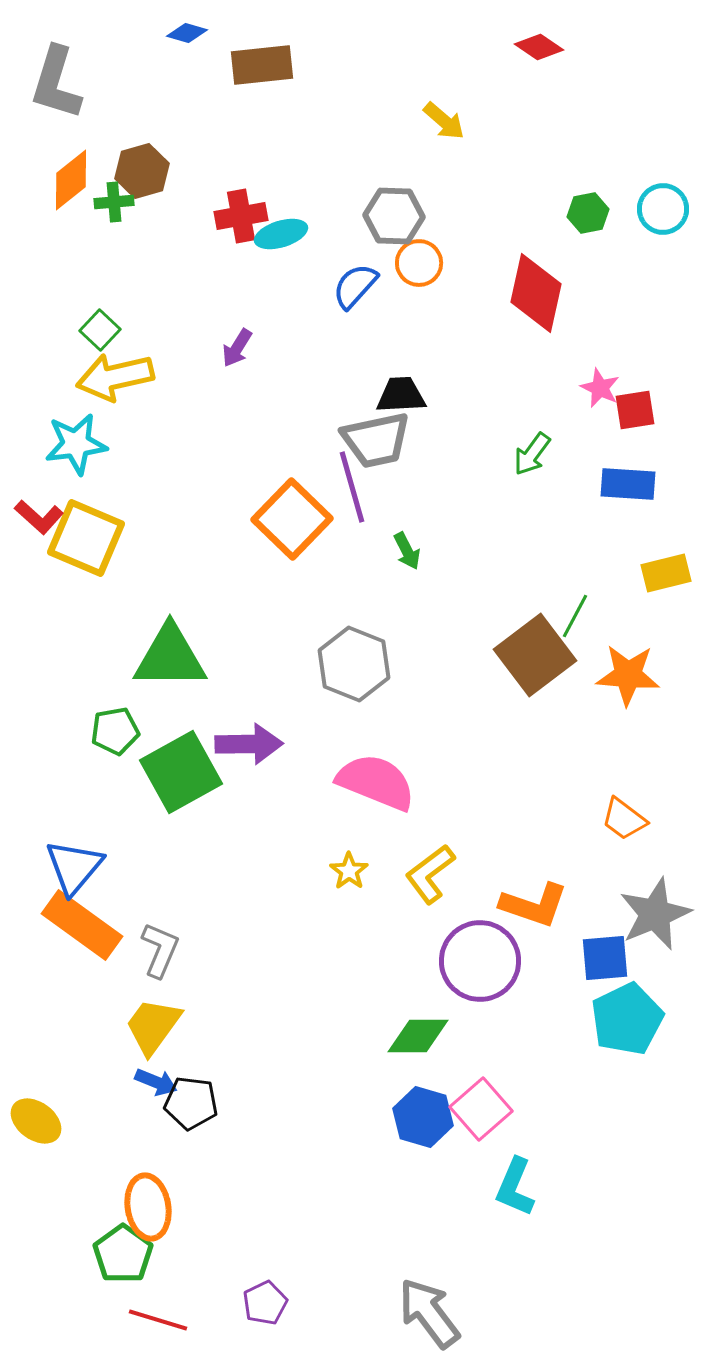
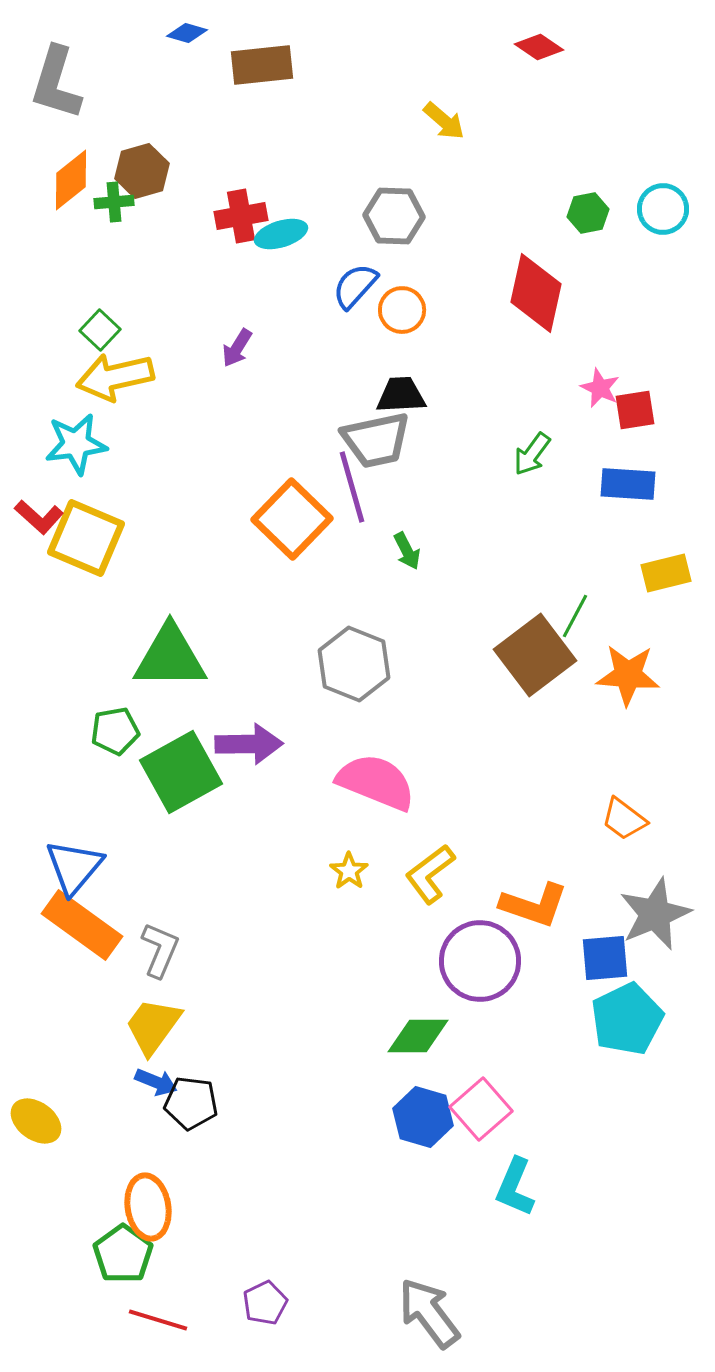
orange circle at (419, 263): moved 17 px left, 47 px down
